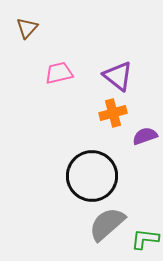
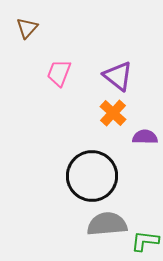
pink trapezoid: rotated 56 degrees counterclockwise
orange cross: rotated 32 degrees counterclockwise
purple semicircle: moved 1 px down; rotated 20 degrees clockwise
gray semicircle: rotated 36 degrees clockwise
green L-shape: moved 2 px down
